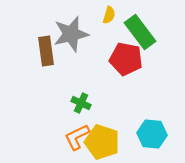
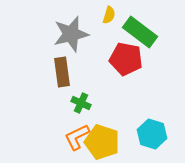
green rectangle: rotated 16 degrees counterclockwise
brown rectangle: moved 16 px right, 21 px down
cyan hexagon: rotated 12 degrees clockwise
